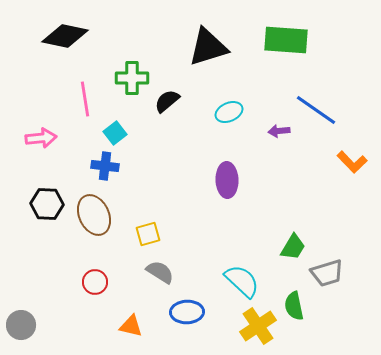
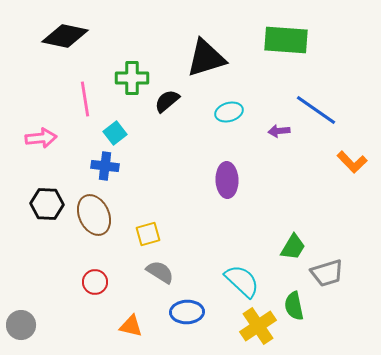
black triangle: moved 2 px left, 11 px down
cyan ellipse: rotated 8 degrees clockwise
